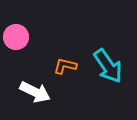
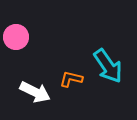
orange L-shape: moved 6 px right, 13 px down
